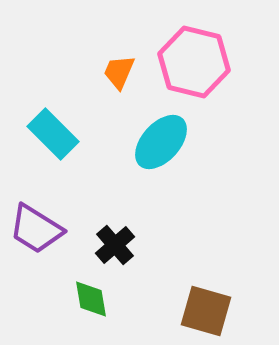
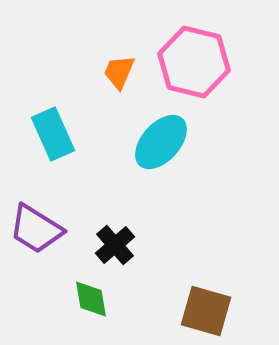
cyan rectangle: rotated 21 degrees clockwise
